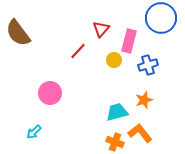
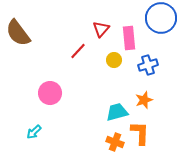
pink rectangle: moved 3 px up; rotated 20 degrees counterclockwise
orange L-shape: rotated 40 degrees clockwise
